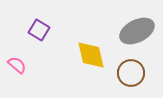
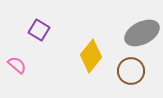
gray ellipse: moved 5 px right, 2 px down
yellow diamond: moved 1 px down; rotated 52 degrees clockwise
brown circle: moved 2 px up
